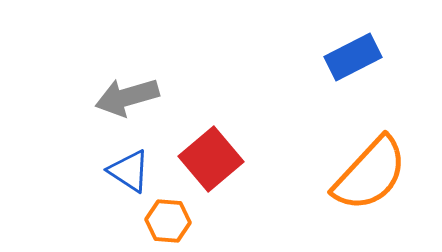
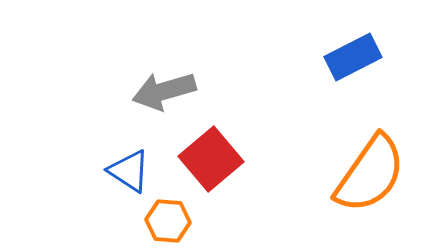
gray arrow: moved 37 px right, 6 px up
orange semicircle: rotated 8 degrees counterclockwise
